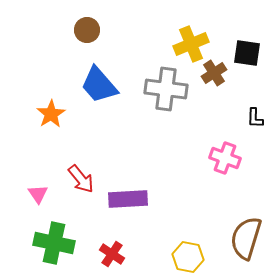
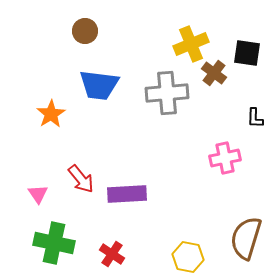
brown circle: moved 2 px left, 1 px down
brown cross: rotated 20 degrees counterclockwise
blue trapezoid: rotated 42 degrees counterclockwise
gray cross: moved 1 px right, 4 px down; rotated 12 degrees counterclockwise
pink cross: rotated 32 degrees counterclockwise
purple rectangle: moved 1 px left, 5 px up
